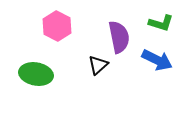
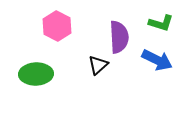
purple semicircle: rotated 8 degrees clockwise
green ellipse: rotated 12 degrees counterclockwise
